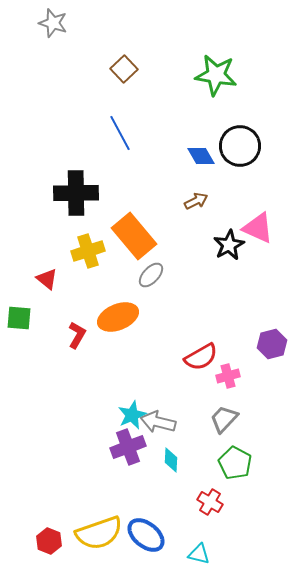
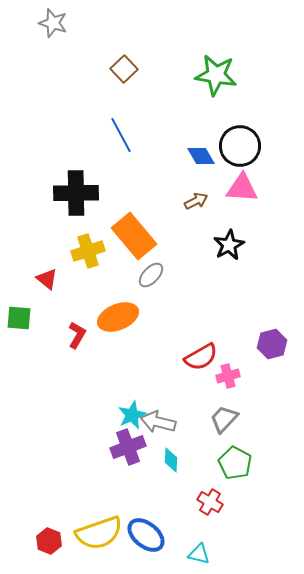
blue line: moved 1 px right, 2 px down
pink triangle: moved 16 px left, 40 px up; rotated 20 degrees counterclockwise
